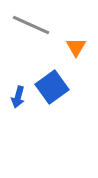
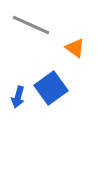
orange triangle: moved 1 px left, 1 px down; rotated 25 degrees counterclockwise
blue square: moved 1 px left, 1 px down
